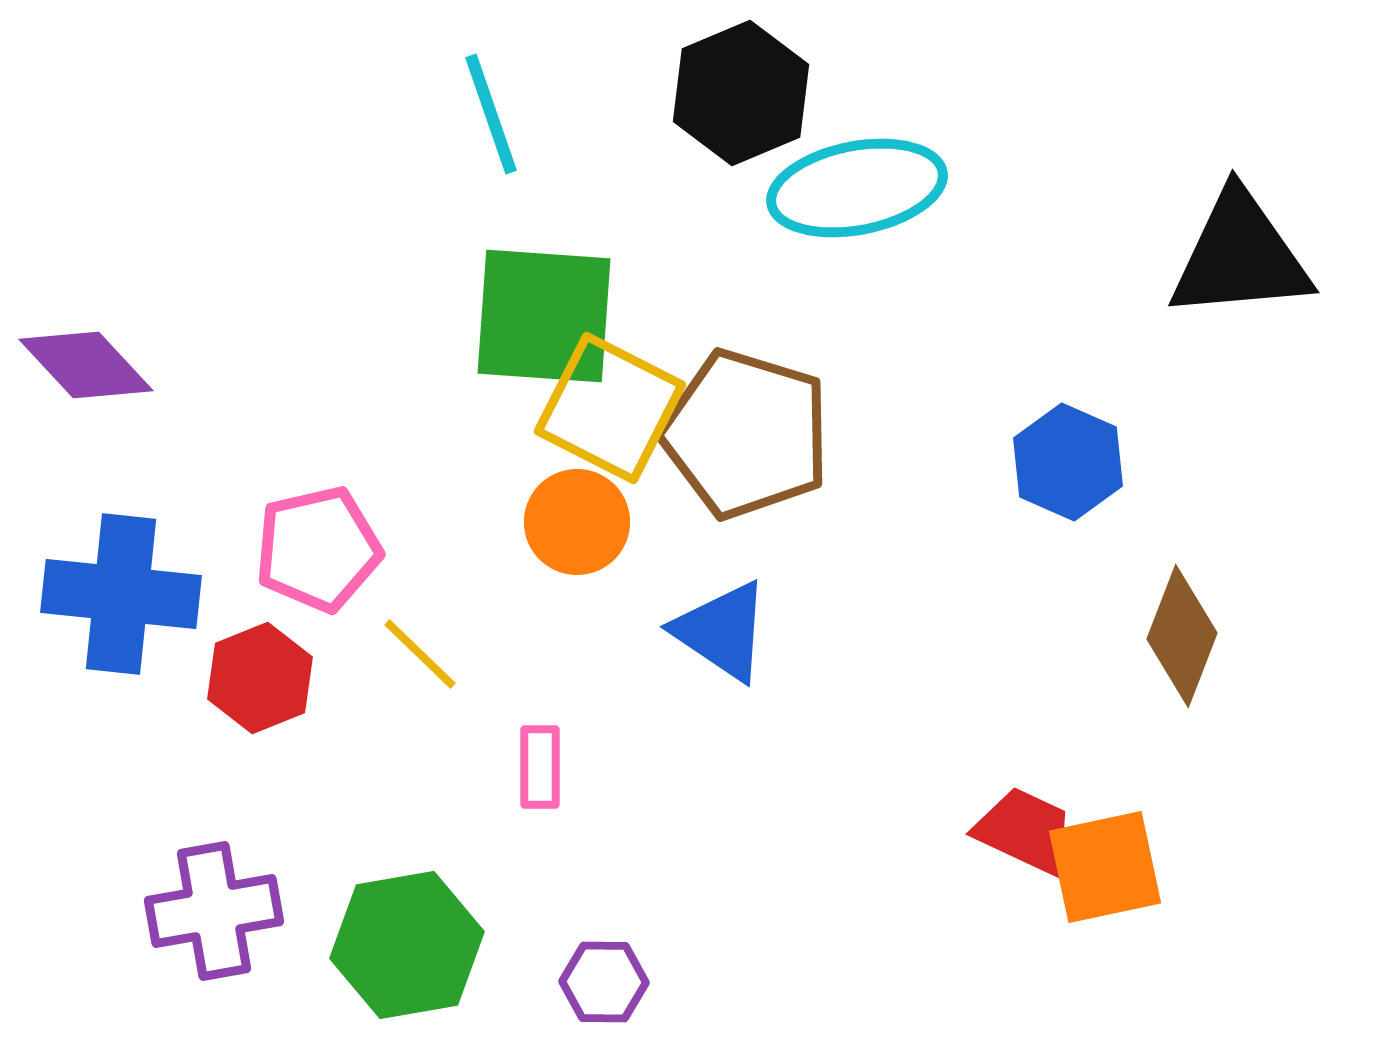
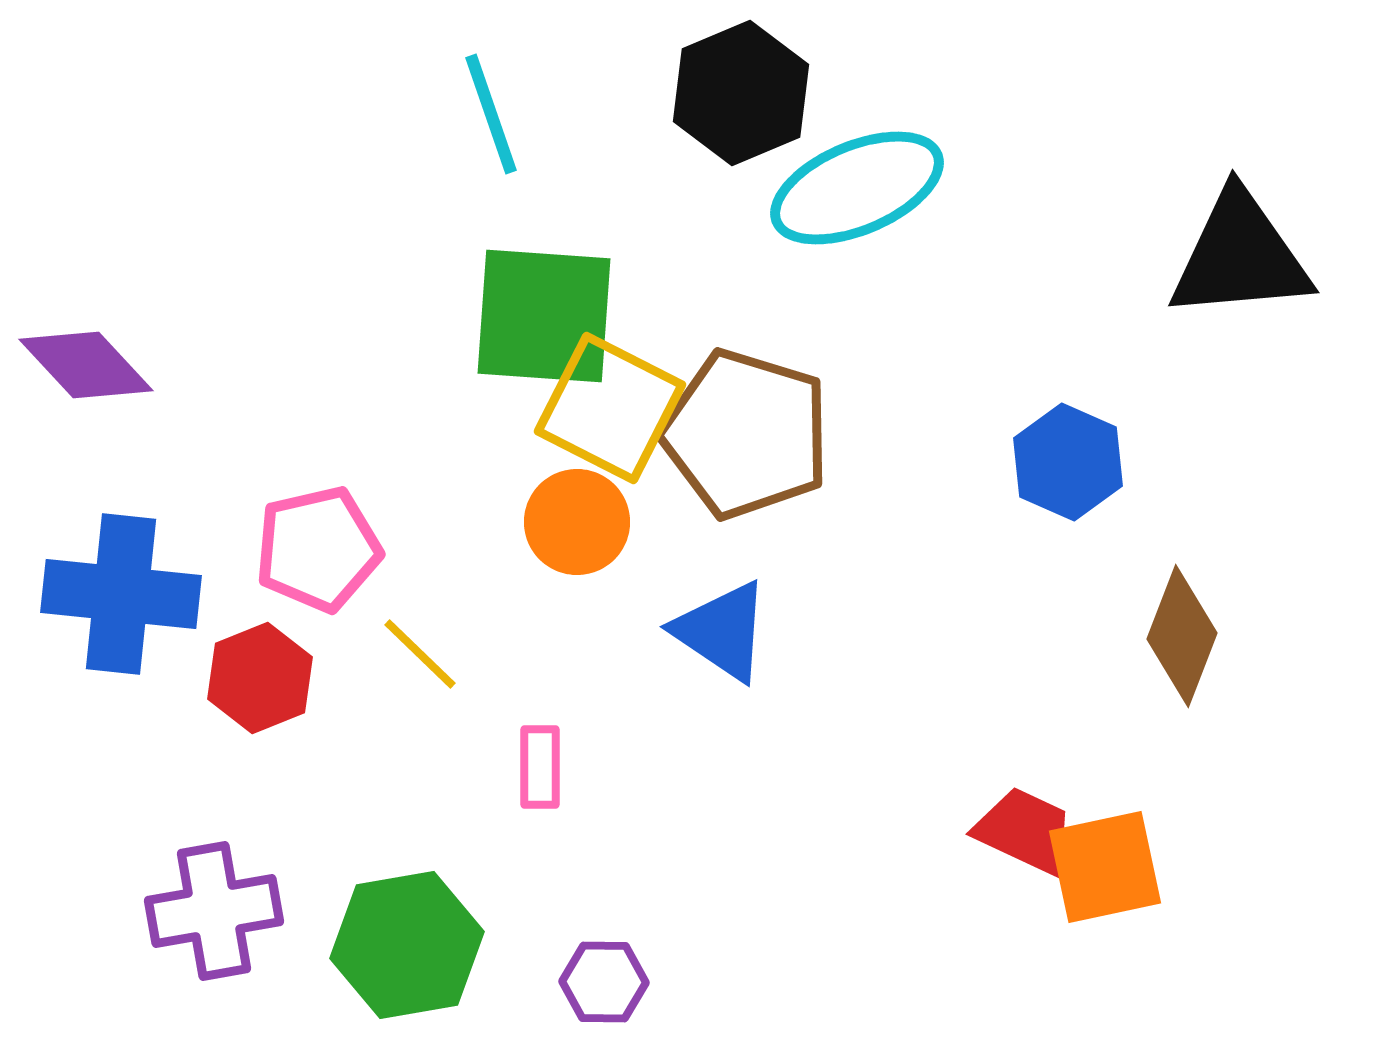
cyan ellipse: rotated 12 degrees counterclockwise
